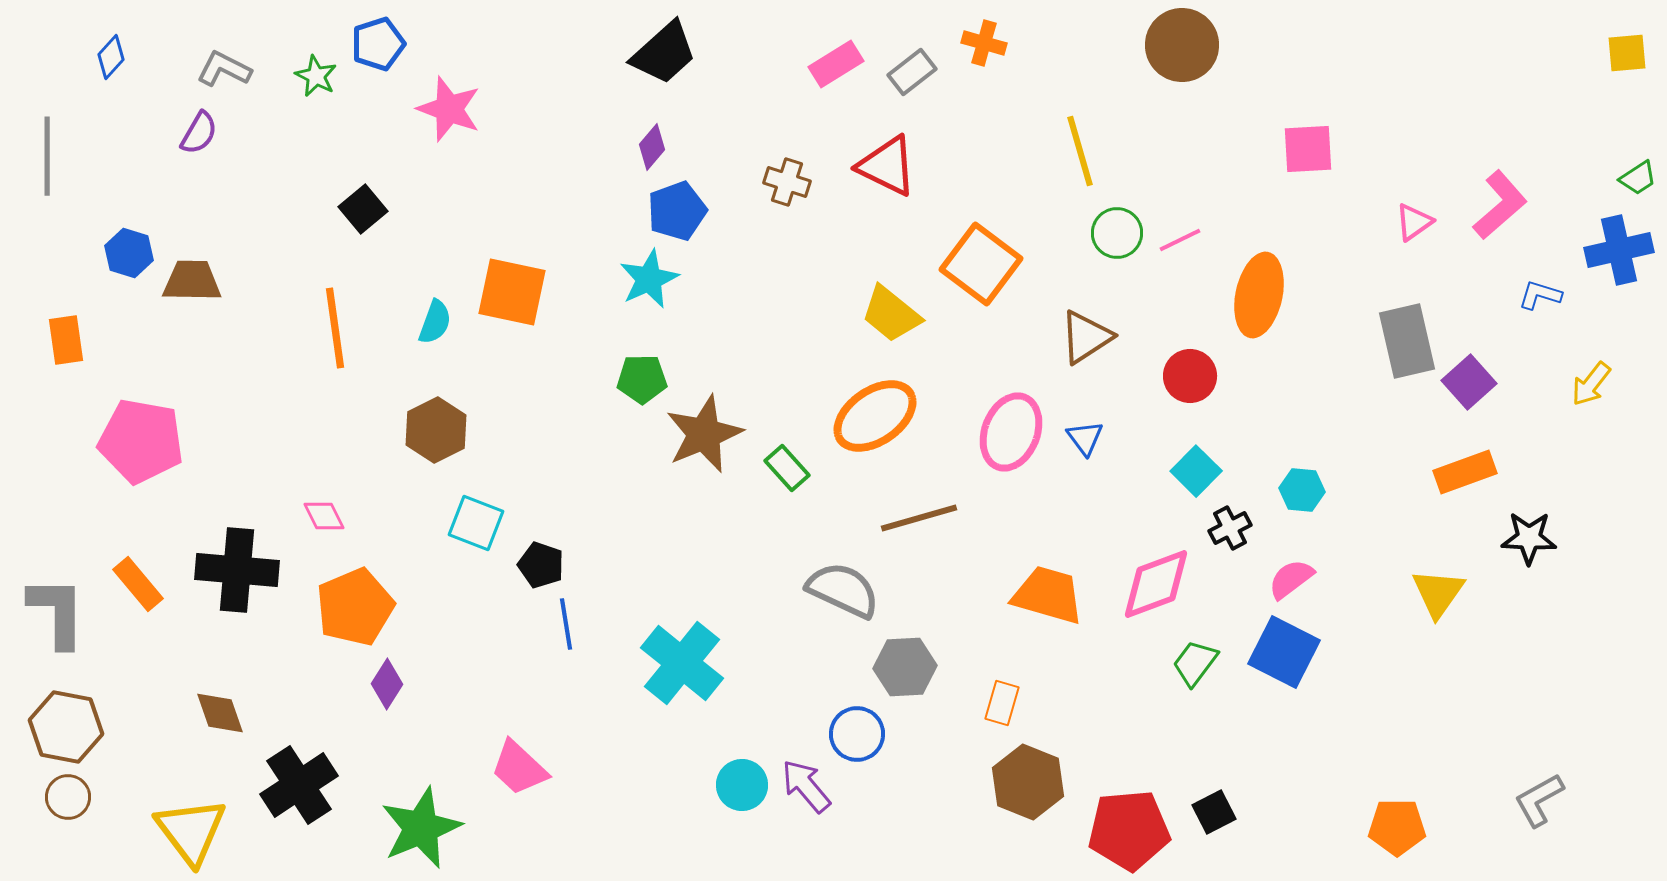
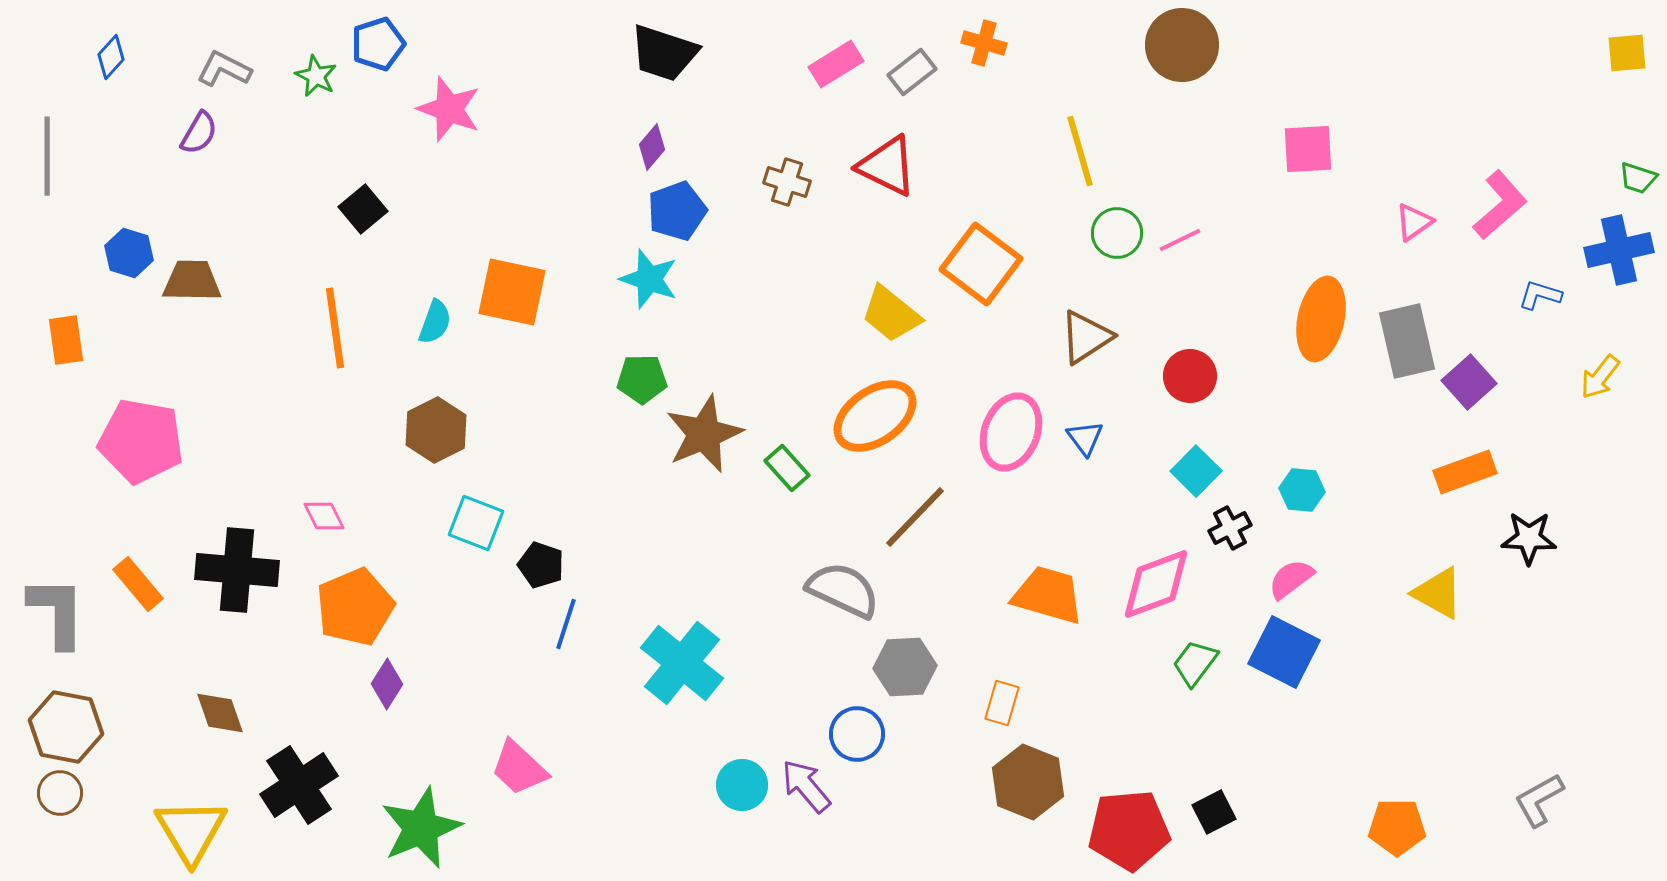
black trapezoid at (664, 53): rotated 60 degrees clockwise
green trapezoid at (1638, 178): rotated 51 degrees clockwise
cyan star at (649, 279): rotated 28 degrees counterclockwise
orange ellipse at (1259, 295): moved 62 px right, 24 px down
yellow arrow at (1591, 384): moved 9 px right, 7 px up
brown line at (919, 518): moved 4 px left, 1 px up; rotated 30 degrees counterclockwise
yellow triangle at (1438, 593): rotated 36 degrees counterclockwise
blue line at (566, 624): rotated 27 degrees clockwise
brown circle at (68, 797): moved 8 px left, 4 px up
yellow triangle at (191, 831): rotated 6 degrees clockwise
